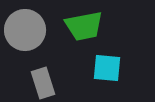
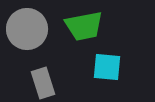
gray circle: moved 2 px right, 1 px up
cyan square: moved 1 px up
